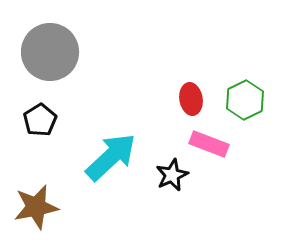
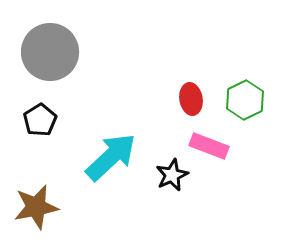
pink rectangle: moved 2 px down
